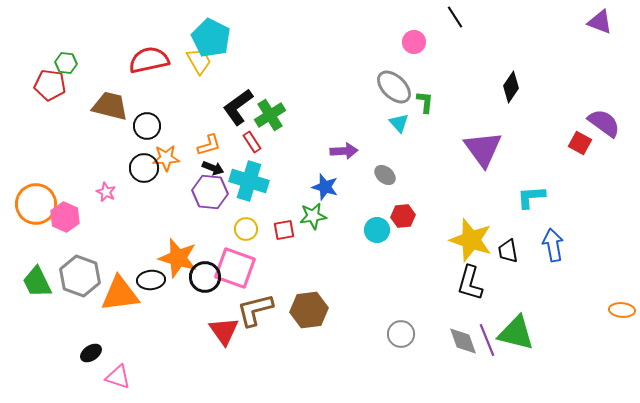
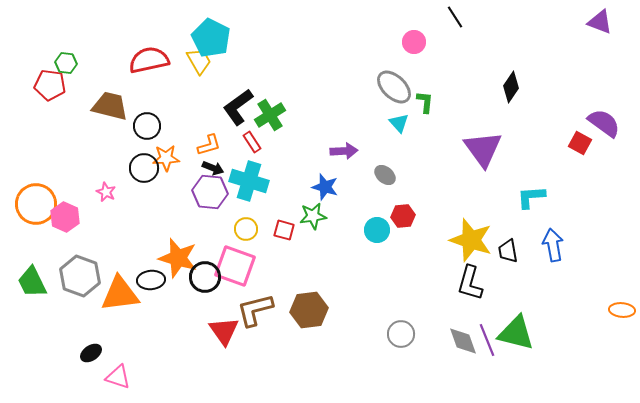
red square at (284, 230): rotated 25 degrees clockwise
pink square at (235, 268): moved 2 px up
green trapezoid at (37, 282): moved 5 px left
